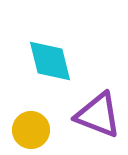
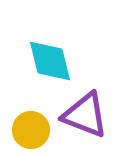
purple triangle: moved 13 px left
